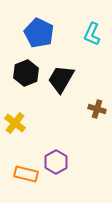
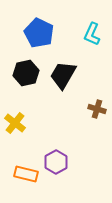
black hexagon: rotated 10 degrees clockwise
black trapezoid: moved 2 px right, 4 px up
